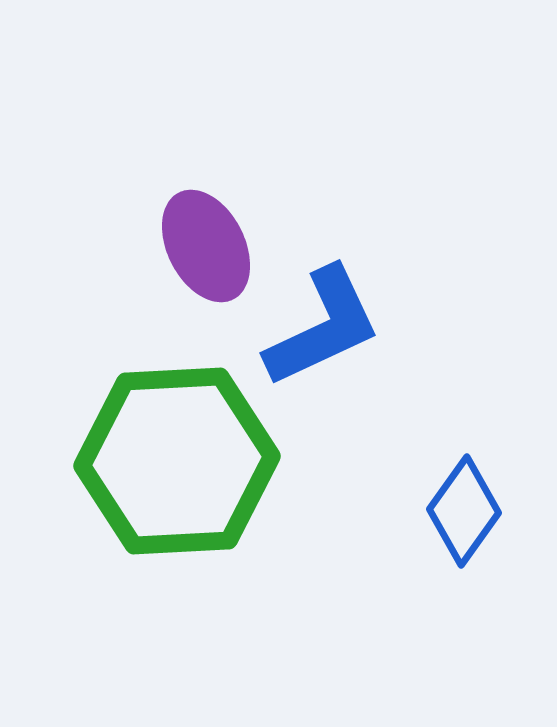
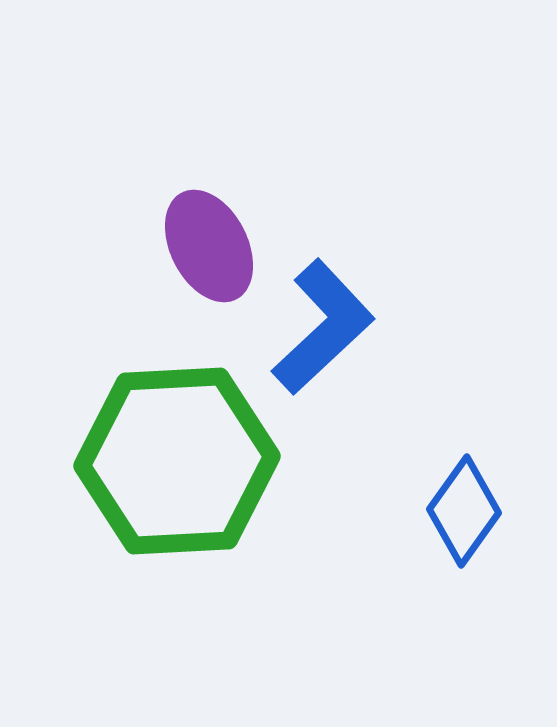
purple ellipse: moved 3 px right
blue L-shape: rotated 18 degrees counterclockwise
